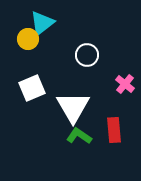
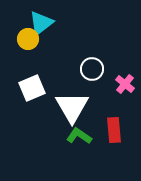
cyan triangle: moved 1 px left
white circle: moved 5 px right, 14 px down
white triangle: moved 1 px left
